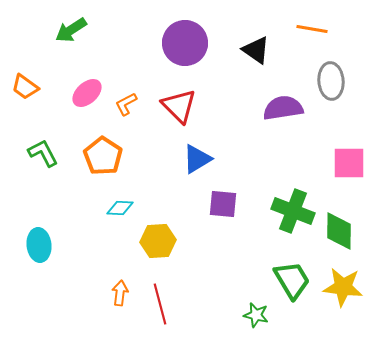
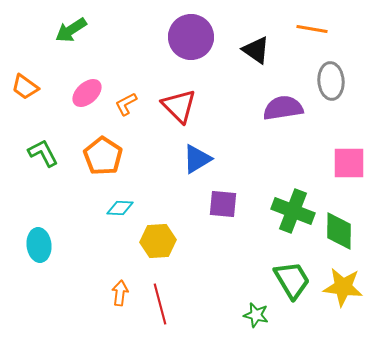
purple circle: moved 6 px right, 6 px up
